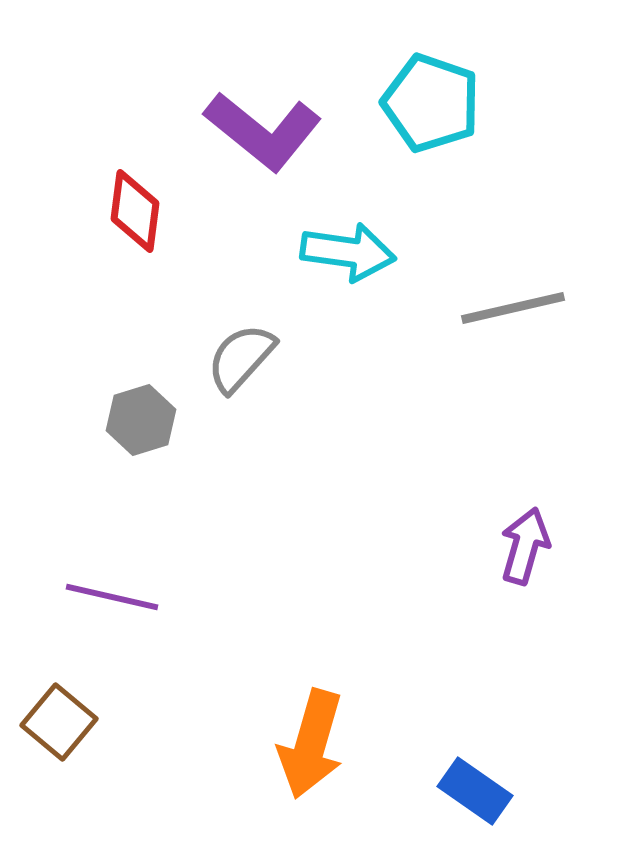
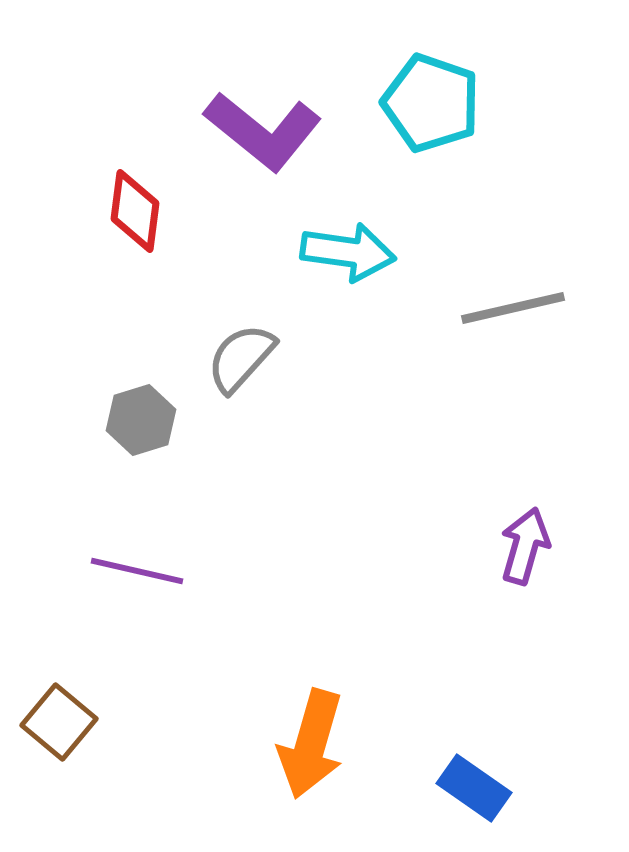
purple line: moved 25 px right, 26 px up
blue rectangle: moved 1 px left, 3 px up
